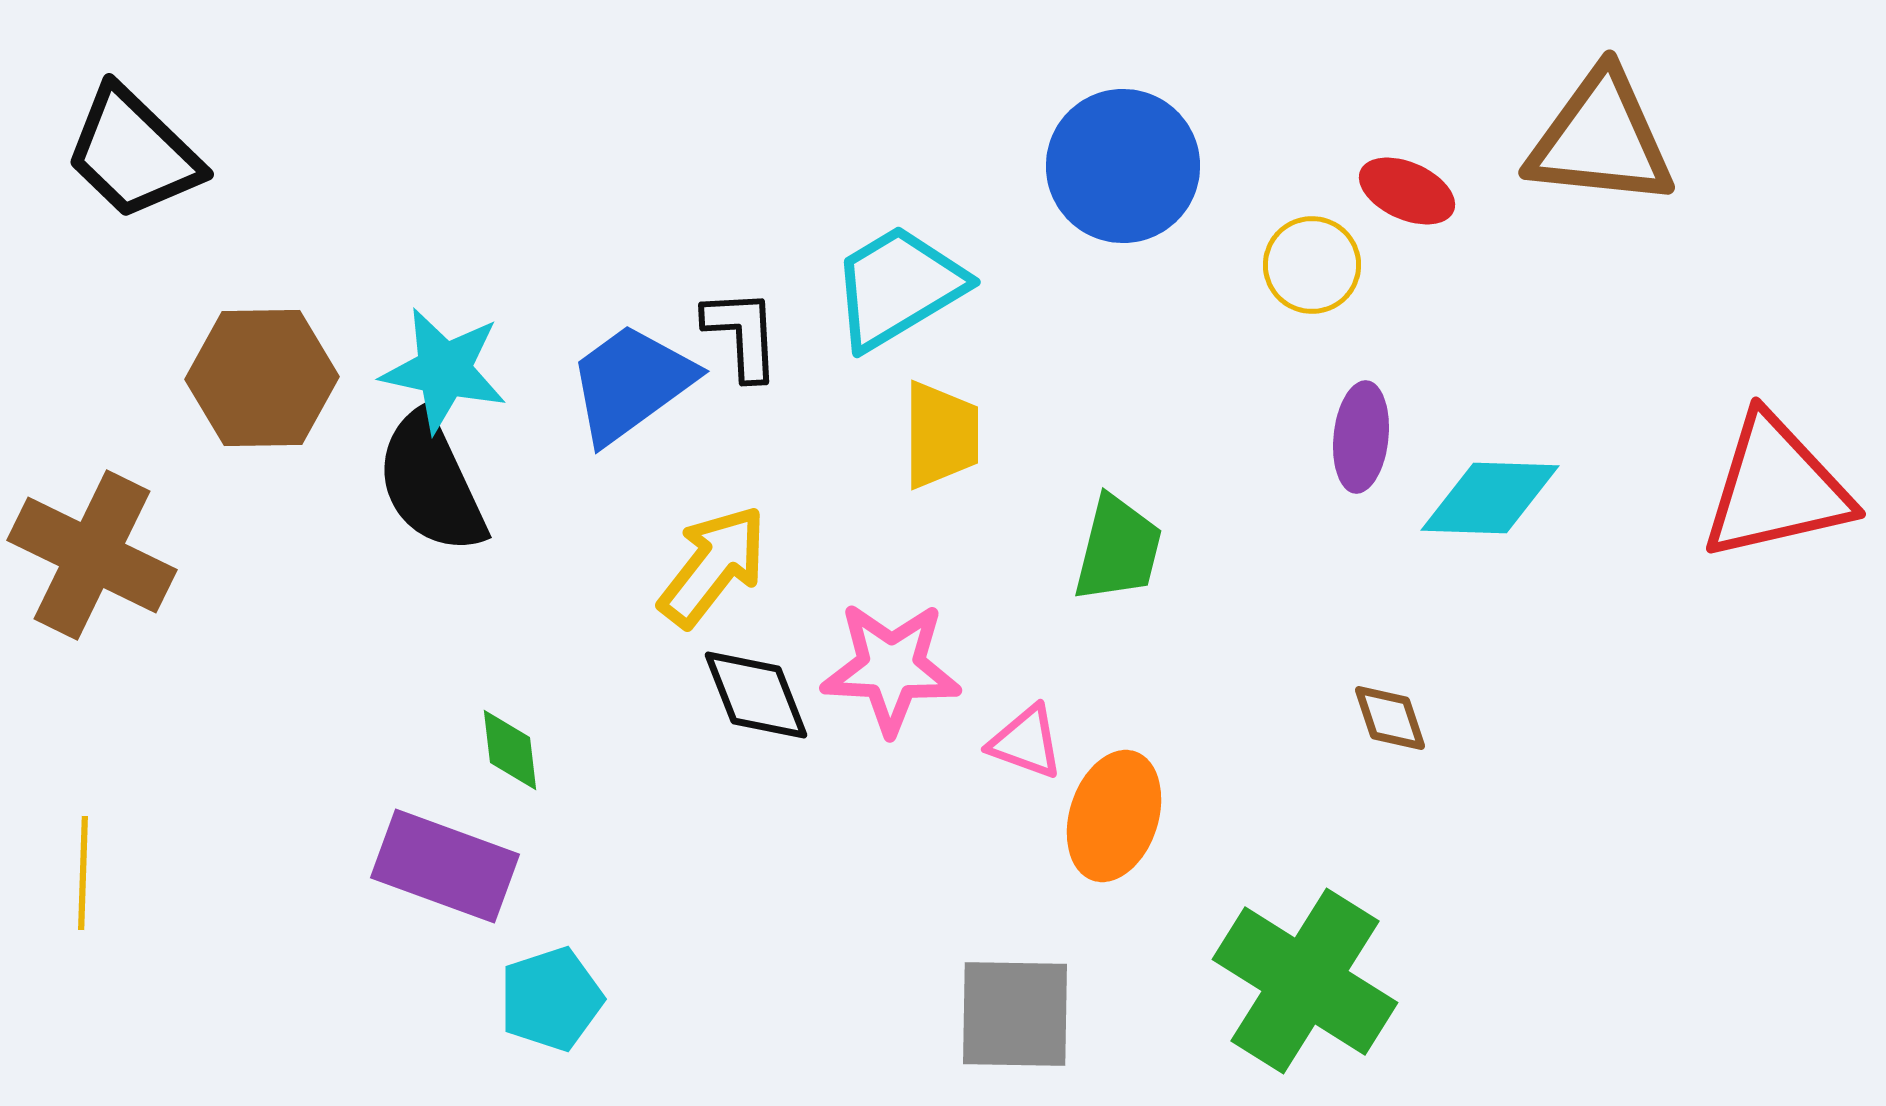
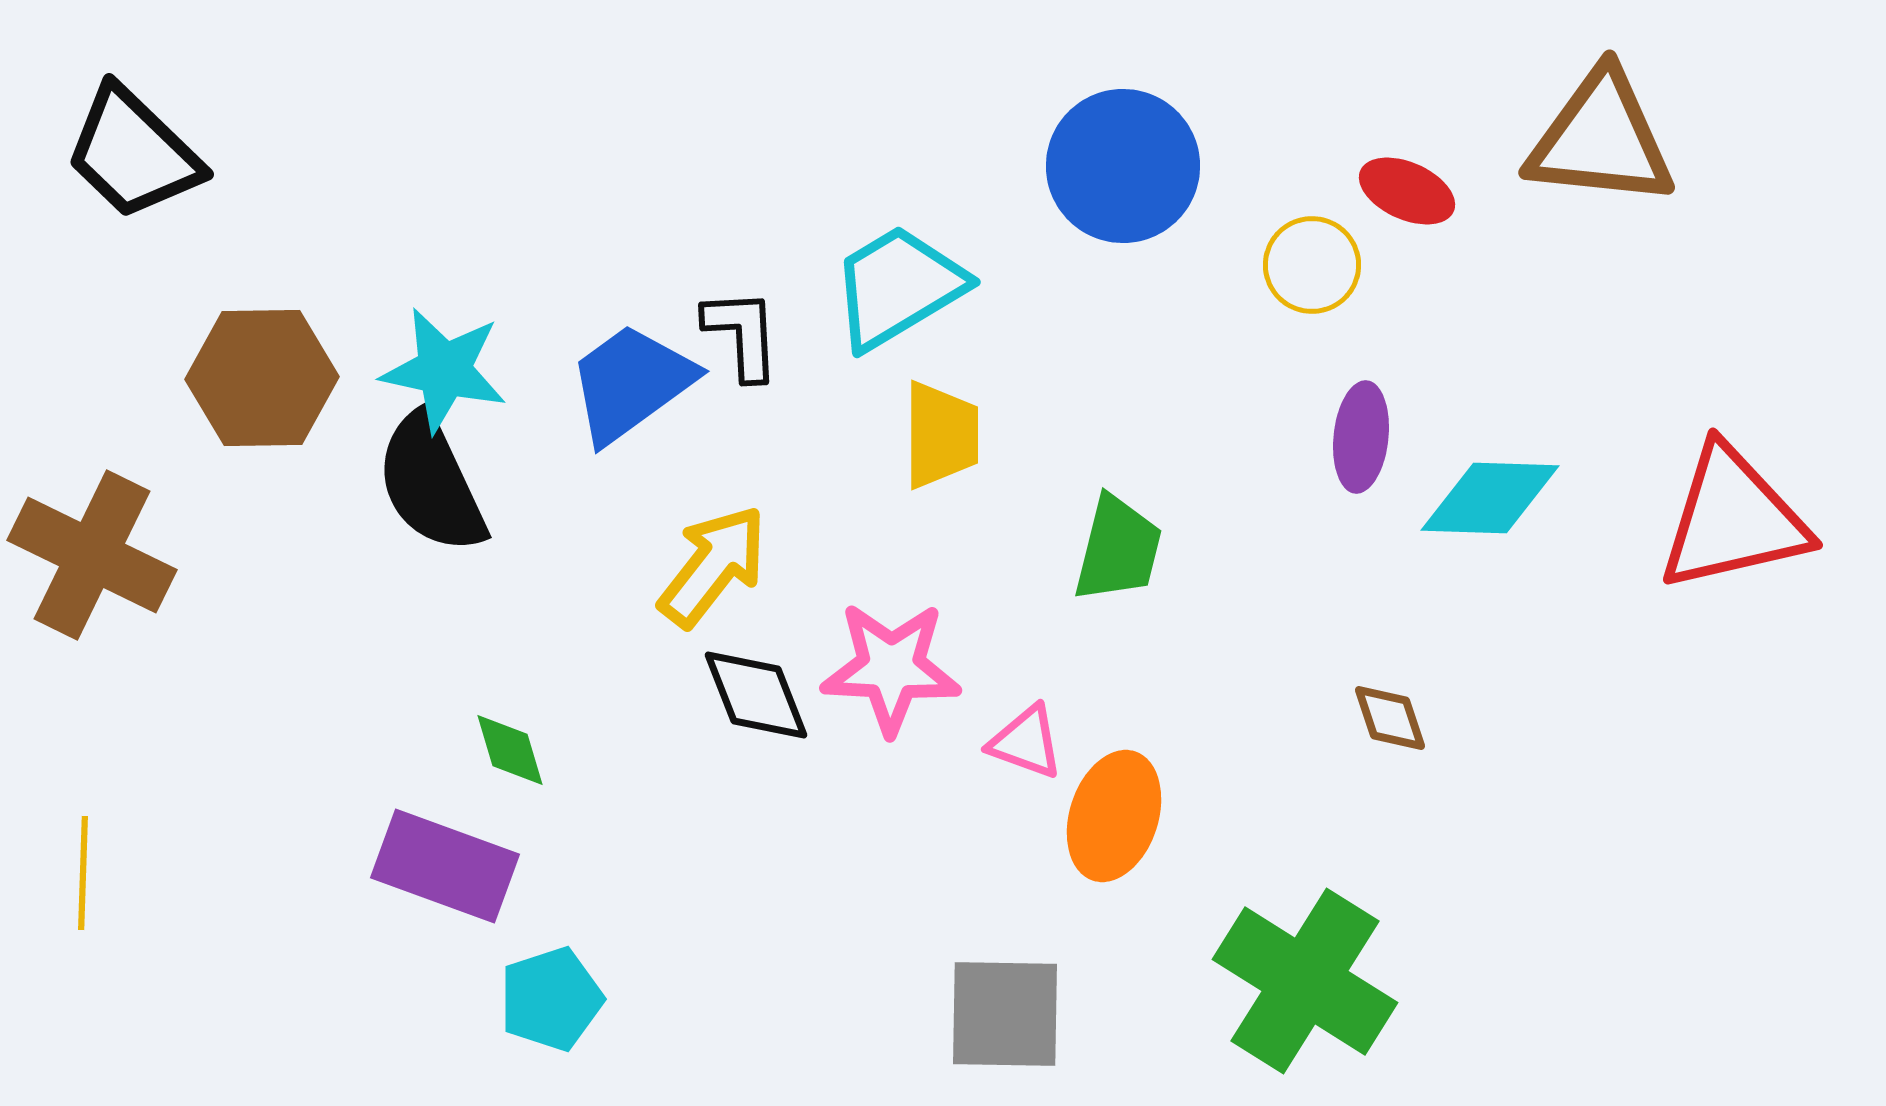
red triangle: moved 43 px left, 31 px down
green diamond: rotated 10 degrees counterclockwise
gray square: moved 10 px left
